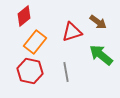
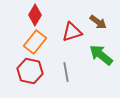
red diamond: moved 11 px right, 1 px up; rotated 20 degrees counterclockwise
